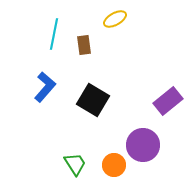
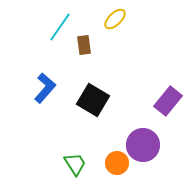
yellow ellipse: rotated 15 degrees counterclockwise
cyan line: moved 6 px right, 7 px up; rotated 24 degrees clockwise
blue L-shape: moved 1 px down
purple rectangle: rotated 12 degrees counterclockwise
orange circle: moved 3 px right, 2 px up
